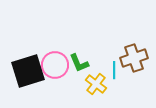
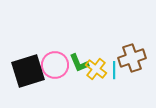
brown cross: moved 2 px left
yellow cross: moved 15 px up
